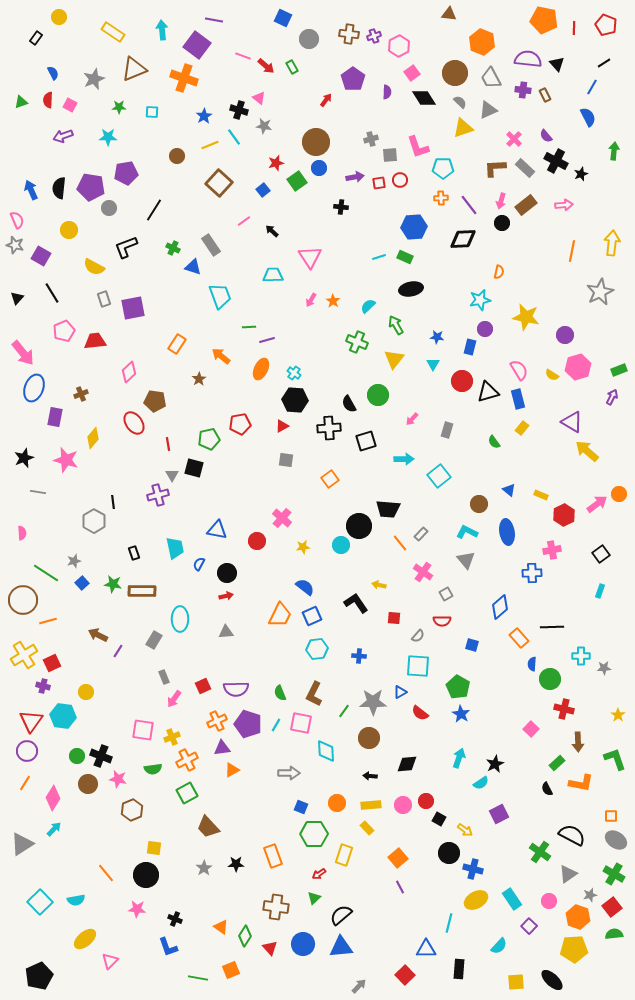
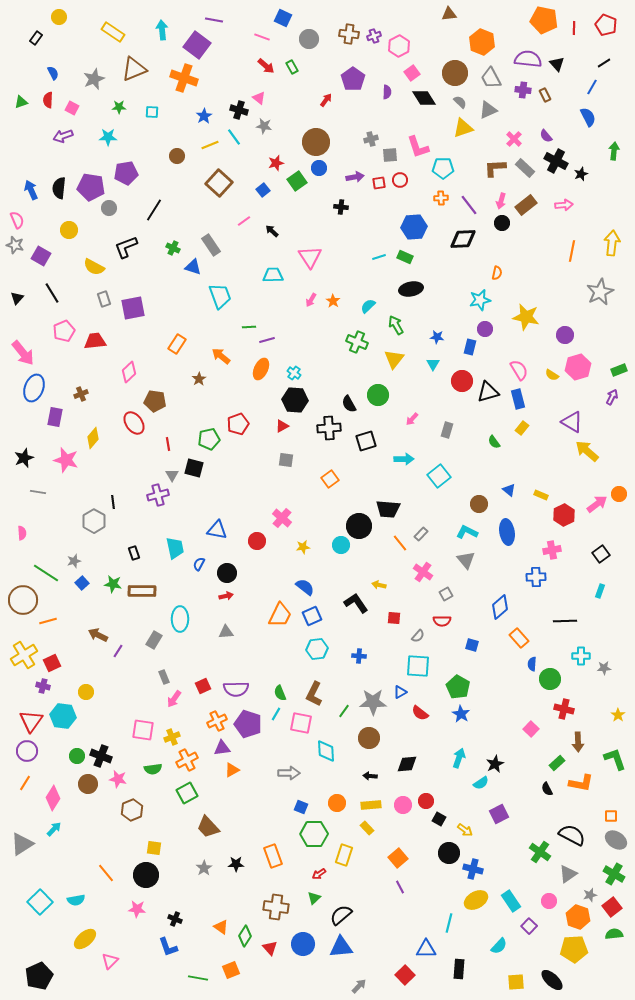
brown triangle at (449, 14): rotated 14 degrees counterclockwise
pink line at (243, 56): moved 19 px right, 19 px up
pink square at (70, 105): moved 2 px right, 3 px down
orange semicircle at (499, 272): moved 2 px left, 1 px down
red pentagon at (240, 424): moved 2 px left; rotated 10 degrees counterclockwise
blue cross at (532, 573): moved 4 px right, 4 px down
black line at (552, 627): moved 13 px right, 6 px up
cyan line at (276, 725): moved 11 px up
cyan rectangle at (512, 899): moved 1 px left, 2 px down
